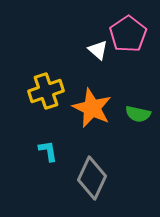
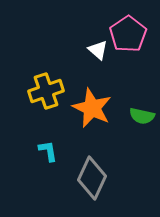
green semicircle: moved 4 px right, 2 px down
